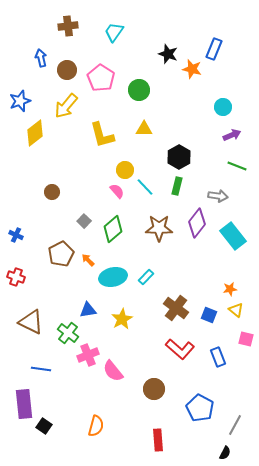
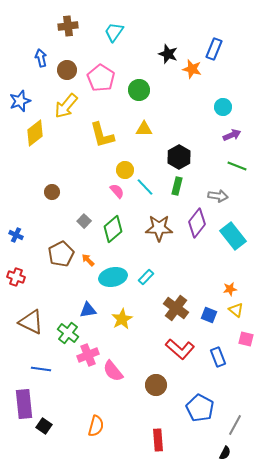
brown circle at (154, 389): moved 2 px right, 4 px up
